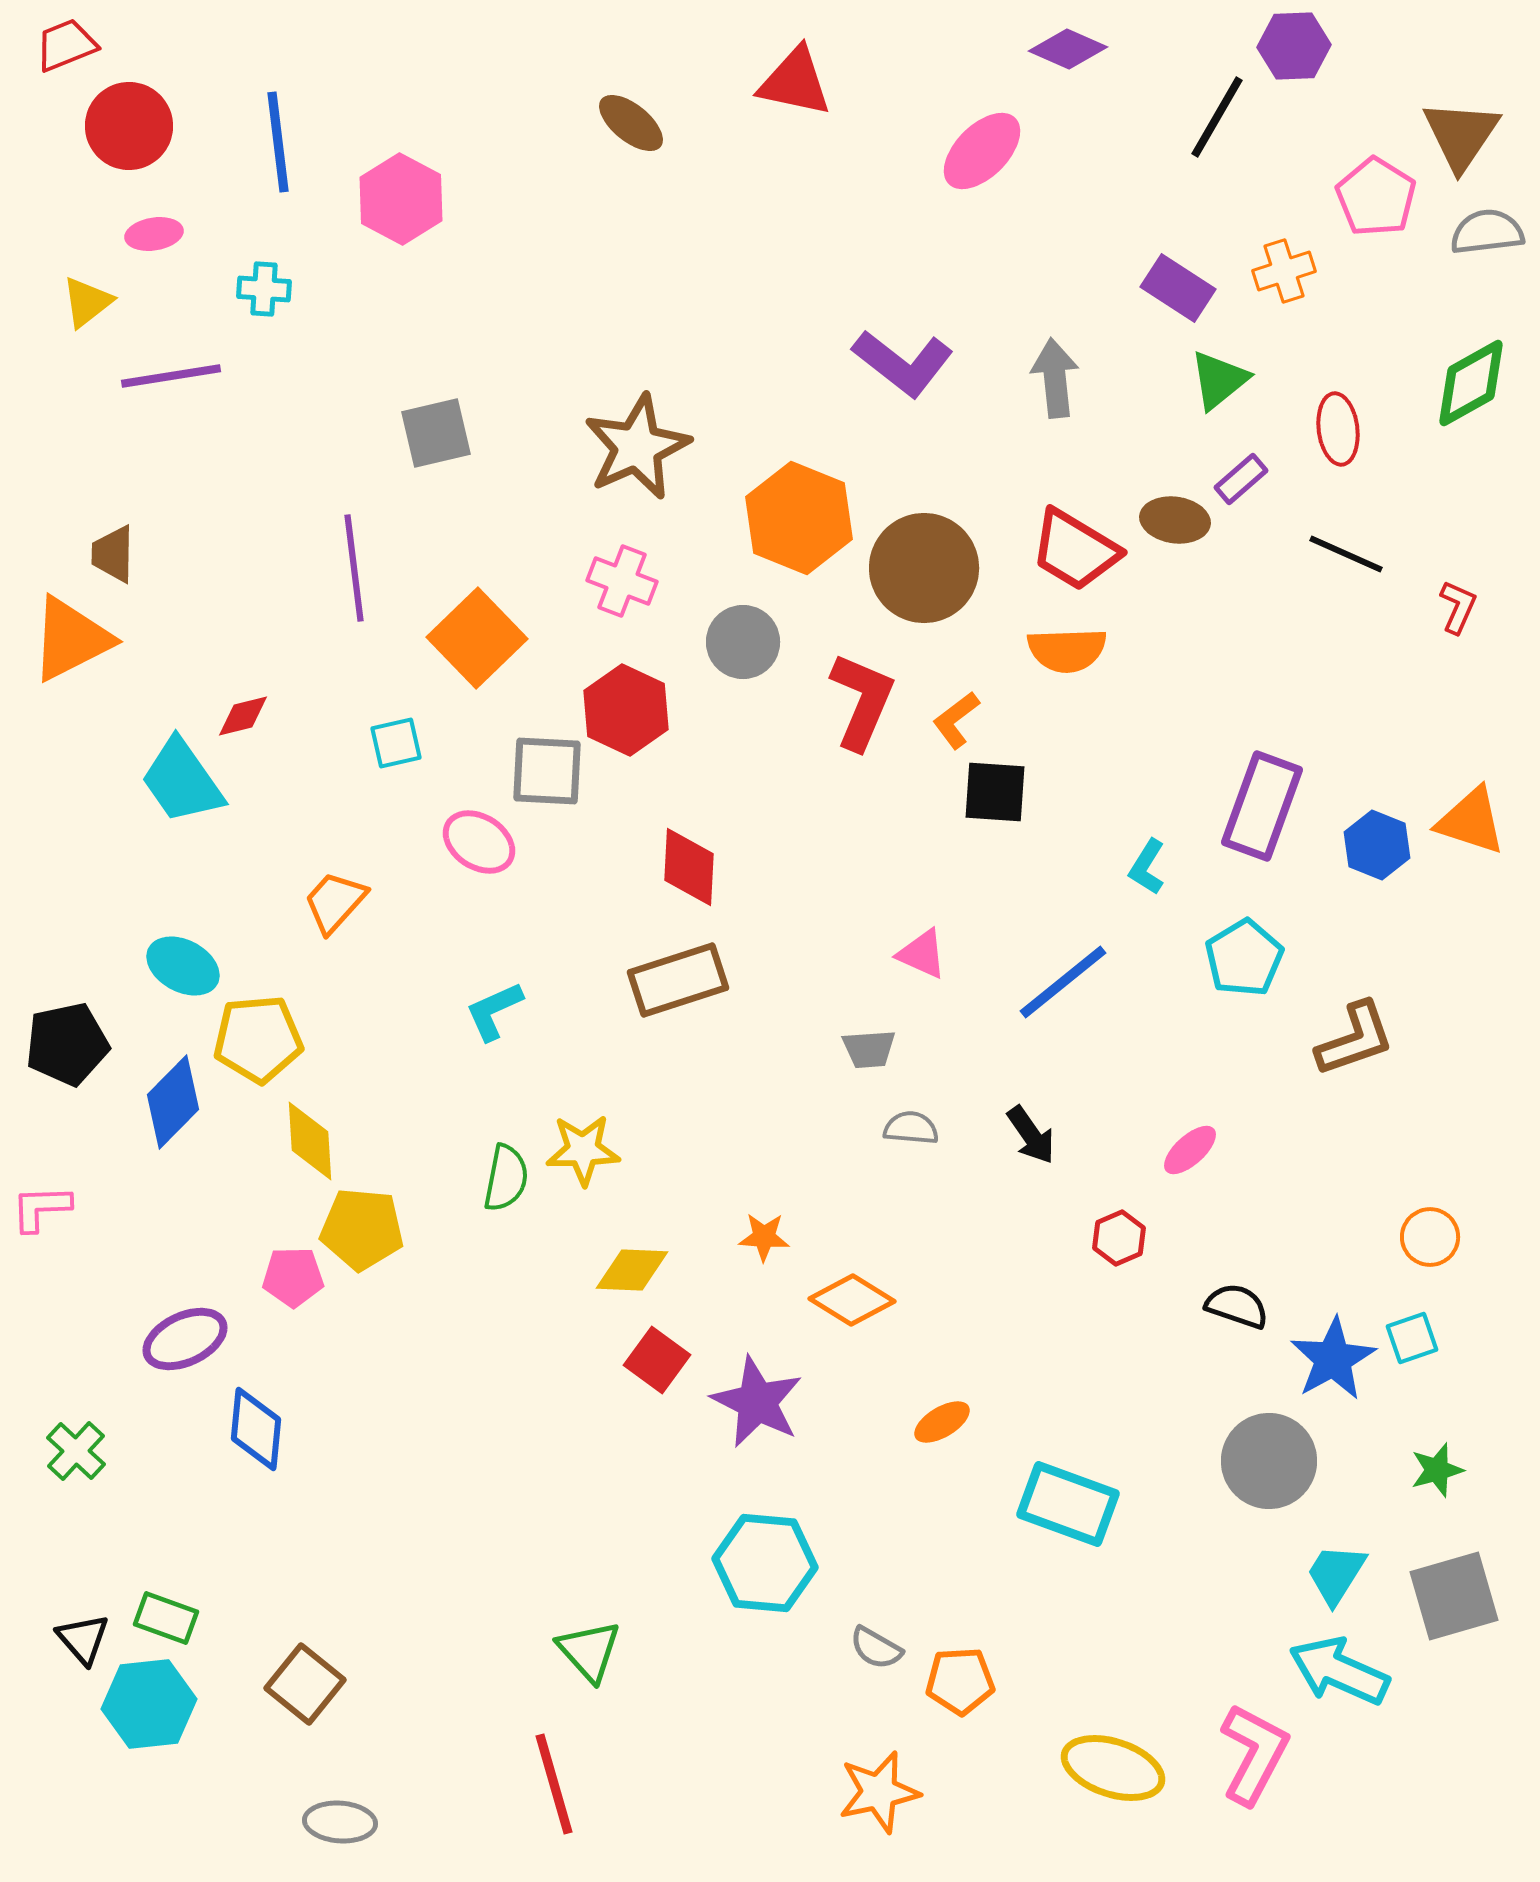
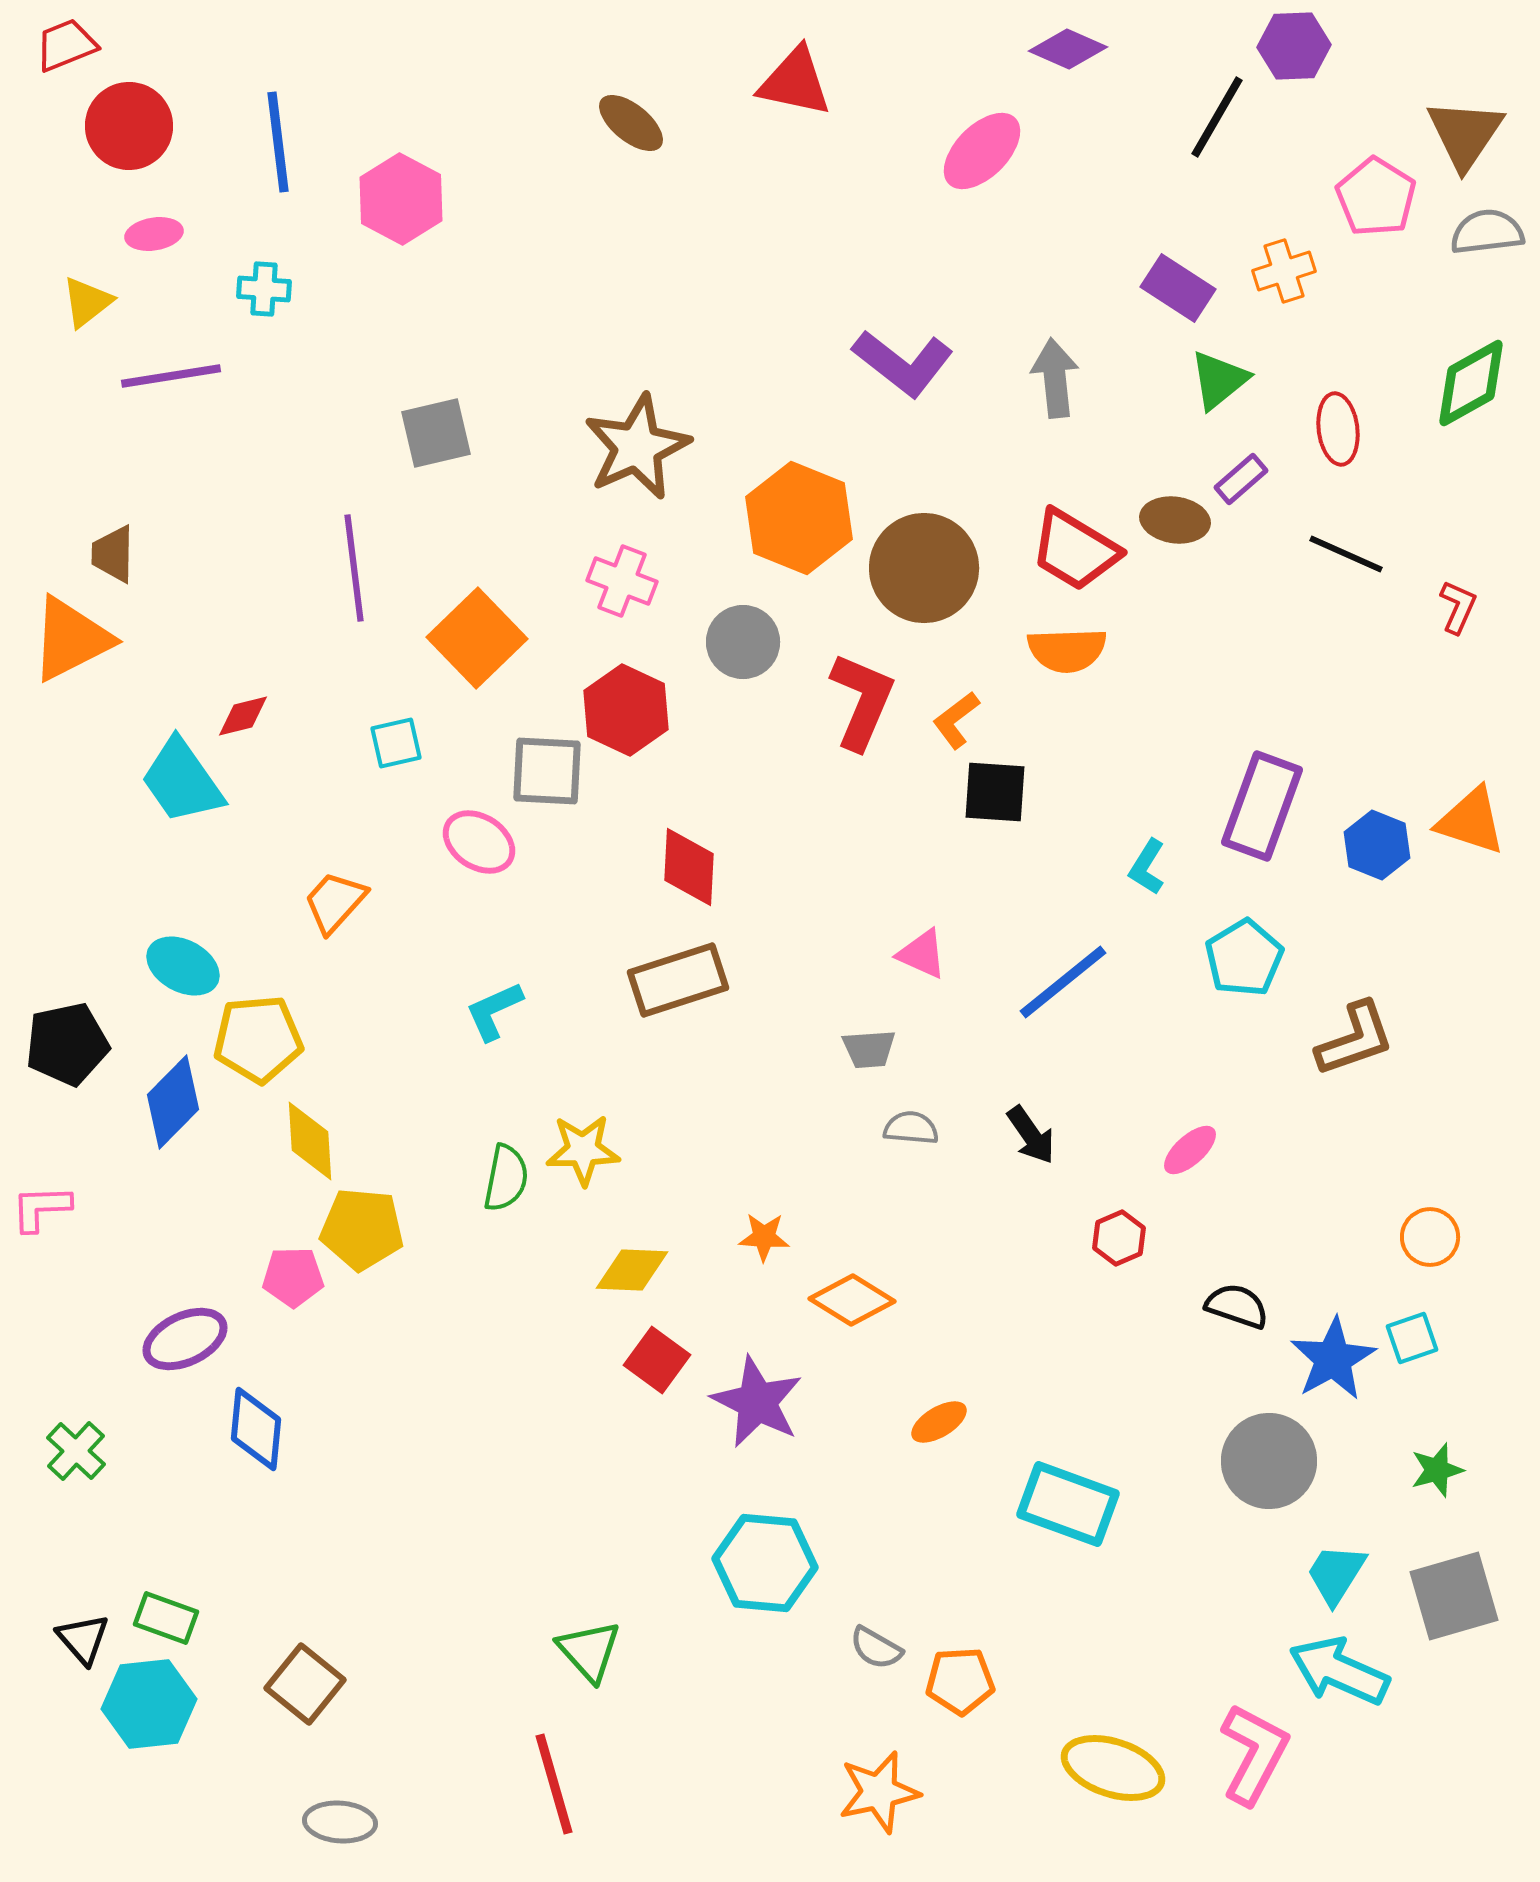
brown triangle at (1461, 135): moved 4 px right, 1 px up
orange ellipse at (942, 1422): moved 3 px left
